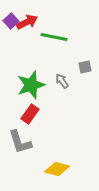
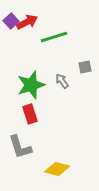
green line: rotated 28 degrees counterclockwise
red rectangle: rotated 54 degrees counterclockwise
gray L-shape: moved 5 px down
